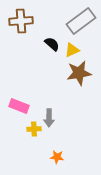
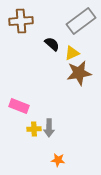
yellow triangle: moved 3 px down
gray arrow: moved 10 px down
orange star: moved 1 px right, 3 px down
